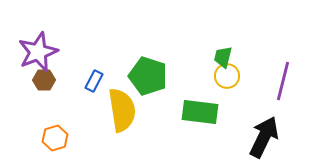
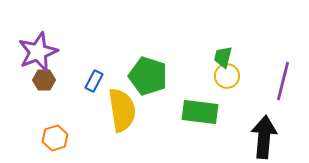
black arrow: rotated 21 degrees counterclockwise
